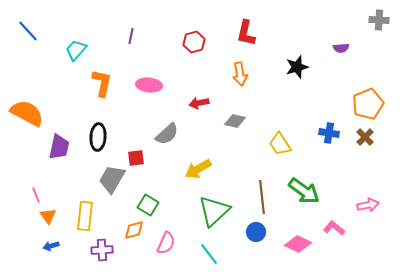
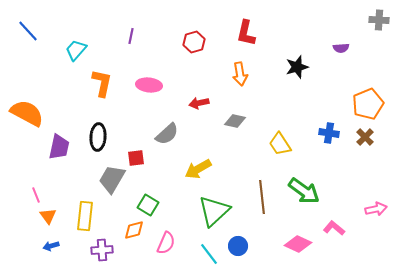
pink arrow: moved 8 px right, 4 px down
blue circle: moved 18 px left, 14 px down
